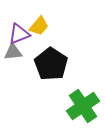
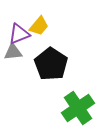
green cross: moved 5 px left, 2 px down
